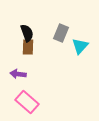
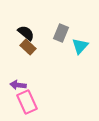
black semicircle: moved 1 px left; rotated 30 degrees counterclockwise
brown rectangle: rotated 49 degrees counterclockwise
purple arrow: moved 11 px down
pink rectangle: rotated 25 degrees clockwise
